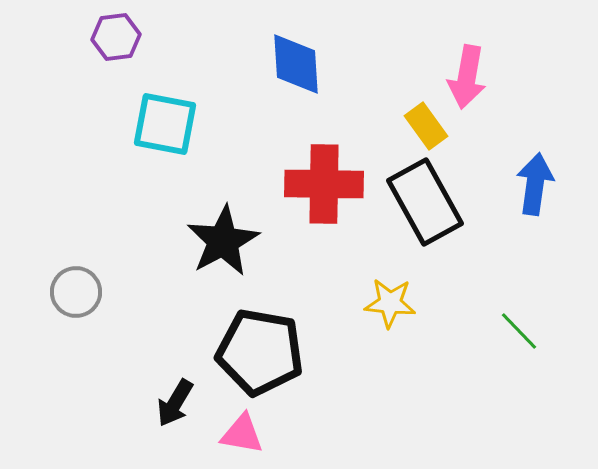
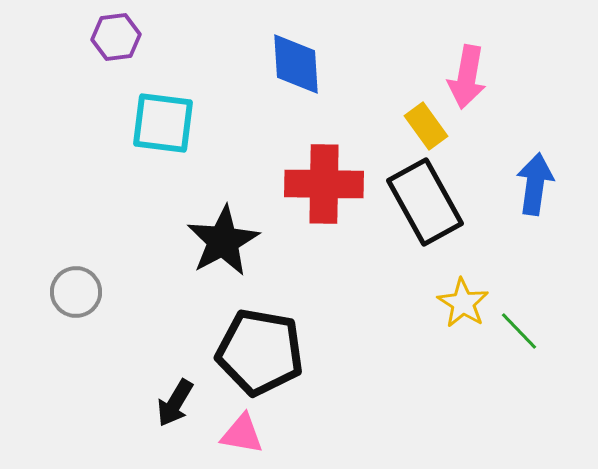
cyan square: moved 2 px left, 1 px up; rotated 4 degrees counterclockwise
yellow star: moved 73 px right; rotated 27 degrees clockwise
